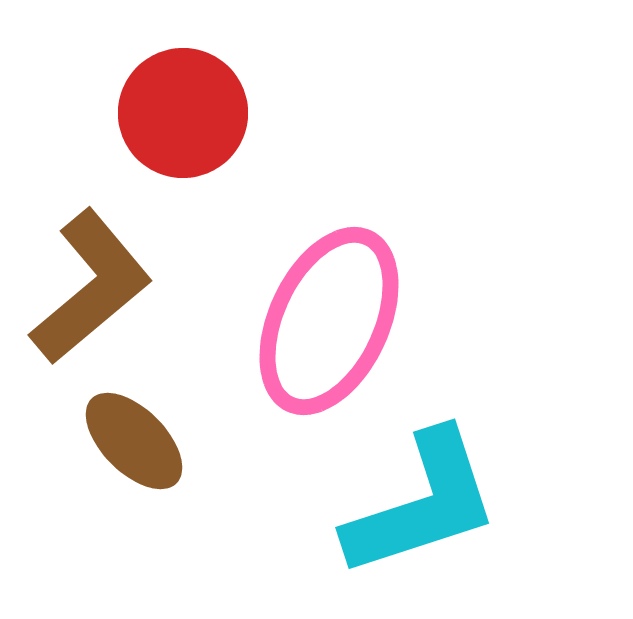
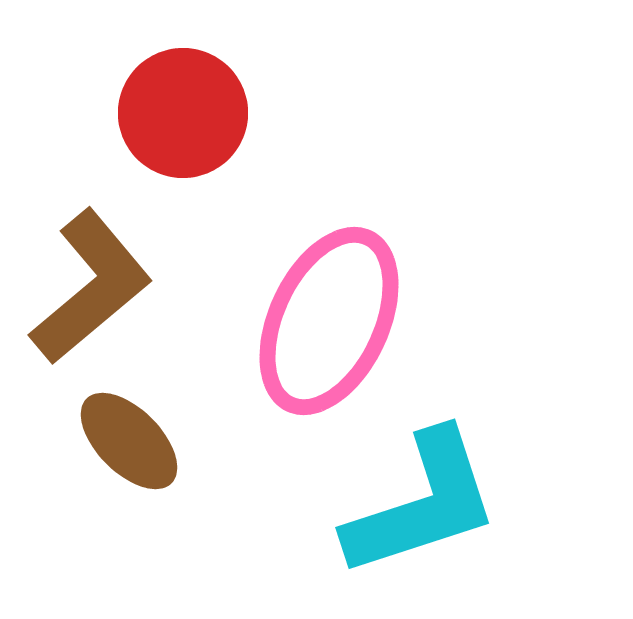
brown ellipse: moved 5 px left
